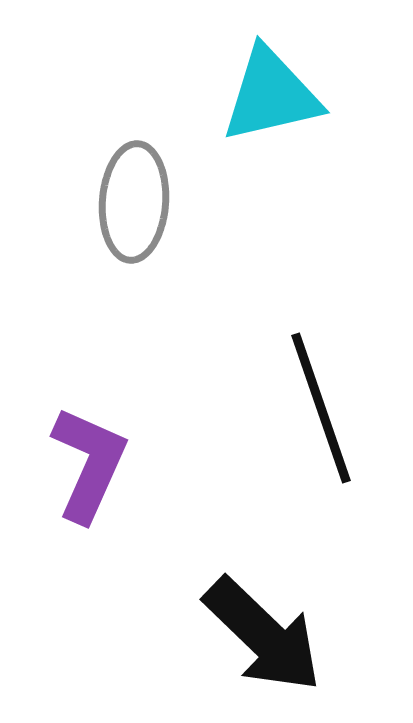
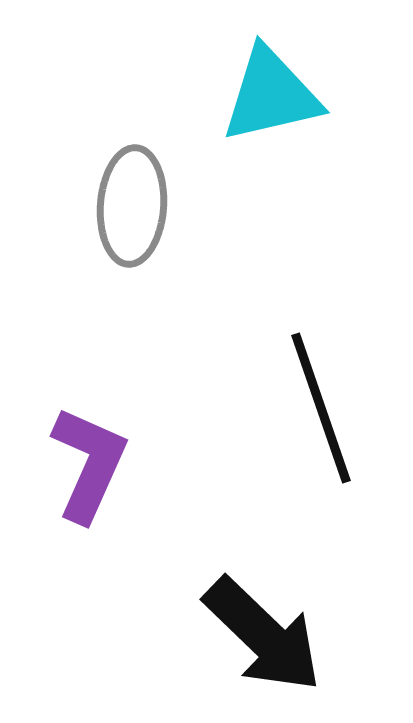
gray ellipse: moved 2 px left, 4 px down
